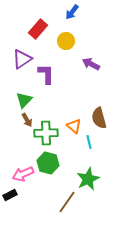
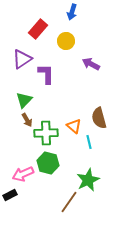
blue arrow: rotated 21 degrees counterclockwise
green star: moved 1 px down
brown line: moved 2 px right
